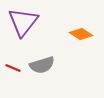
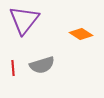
purple triangle: moved 1 px right, 2 px up
red line: rotated 63 degrees clockwise
